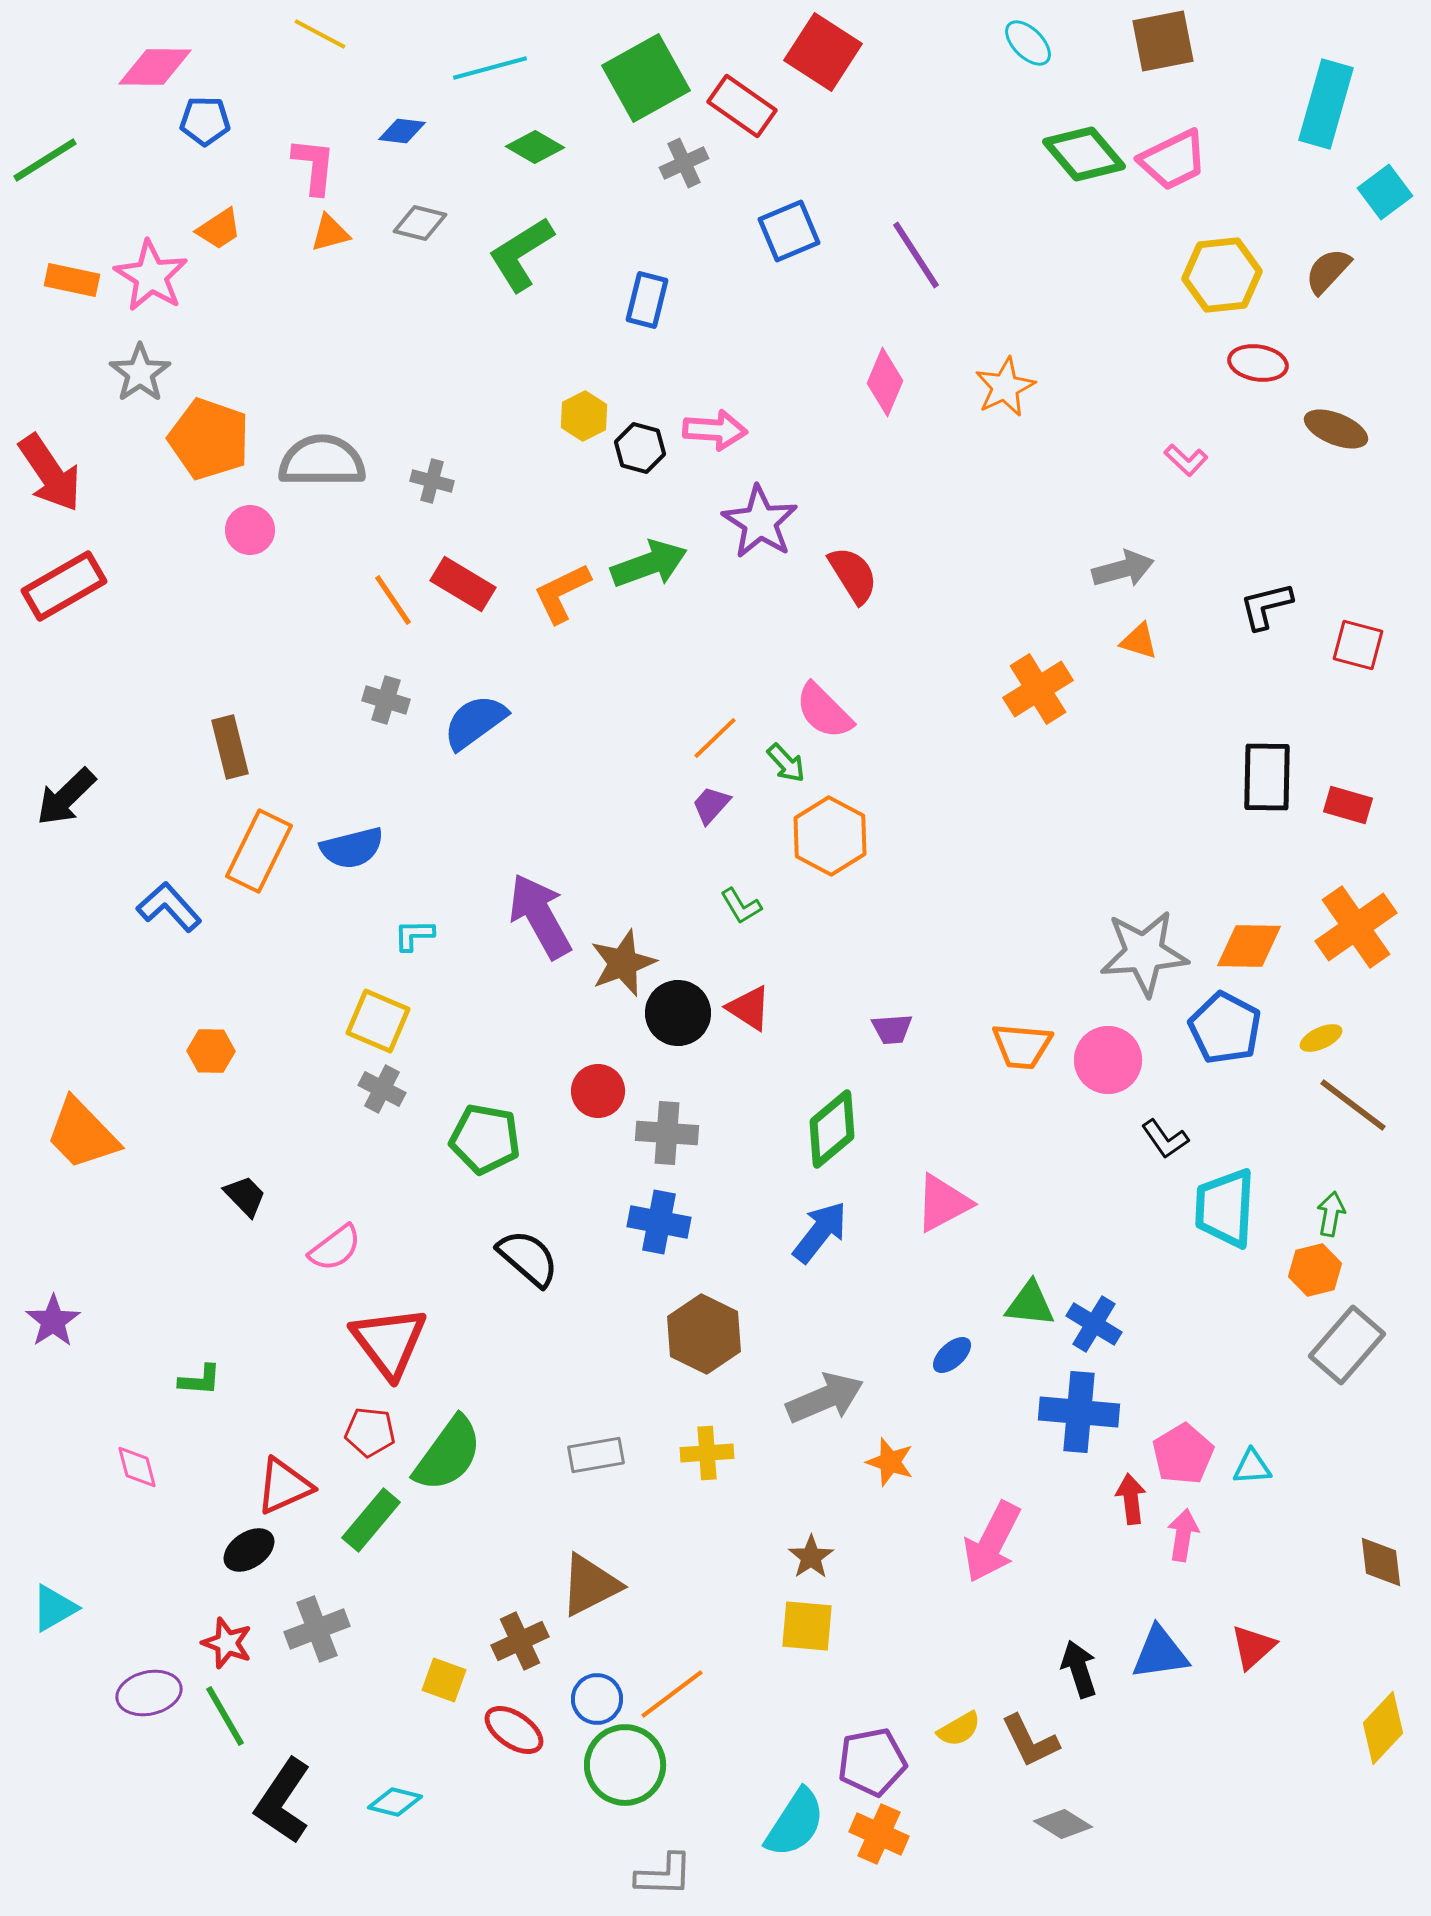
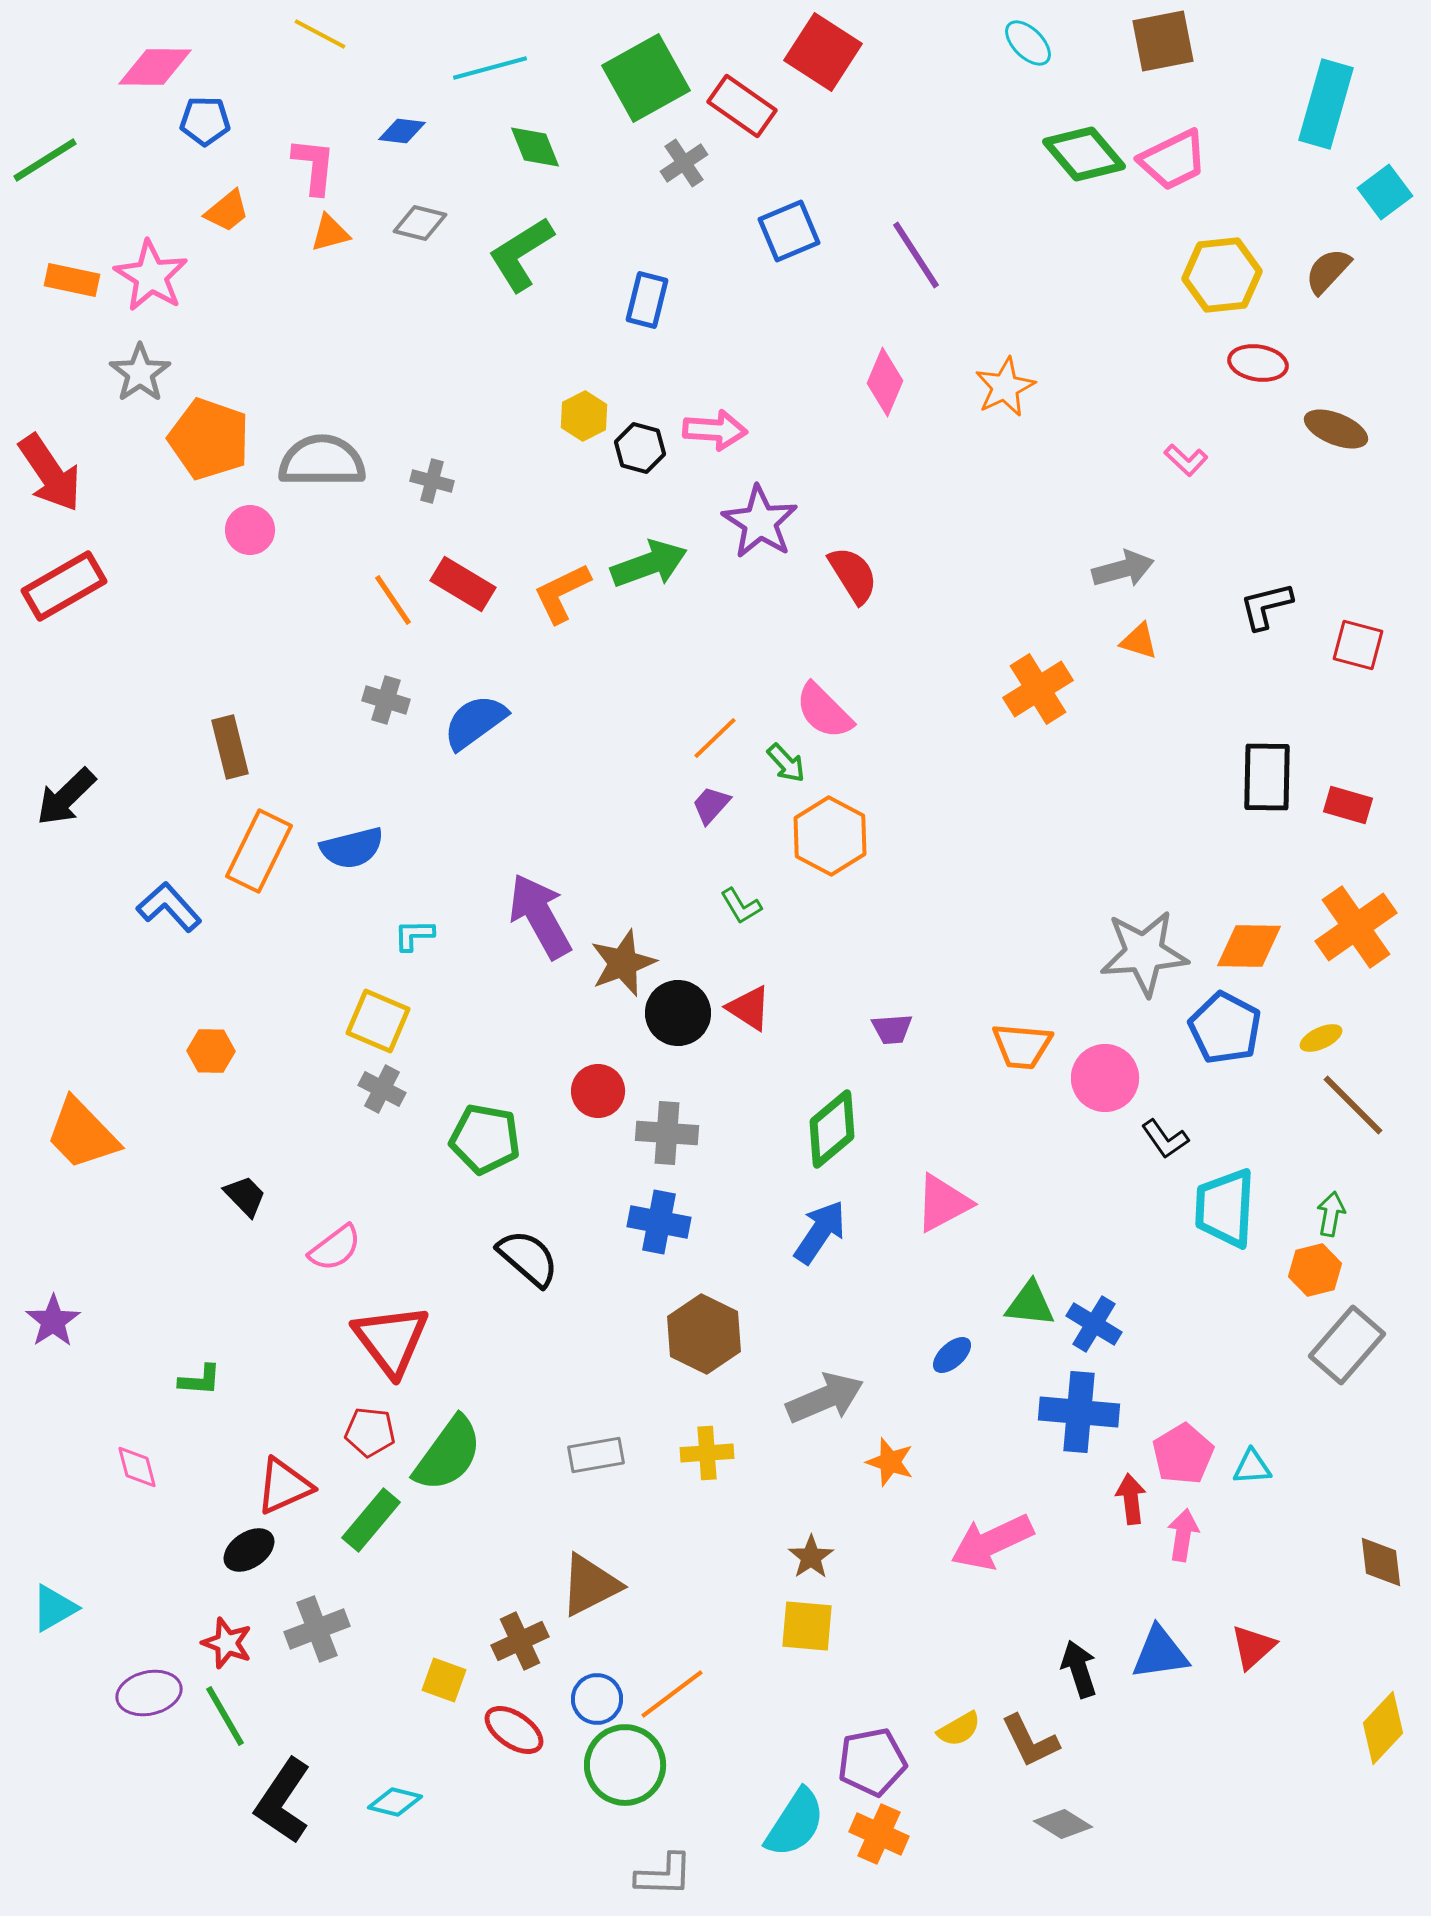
green diamond at (535, 147): rotated 38 degrees clockwise
gray cross at (684, 163): rotated 9 degrees counterclockwise
orange trapezoid at (219, 229): moved 8 px right, 18 px up; rotated 6 degrees counterclockwise
pink circle at (1108, 1060): moved 3 px left, 18 px down
brown line at (1353, 1105): rotated 8 degrees clockwise
blue arrow at (820, 1232): rotated 4 degrees counterclockwise
red triangle at (389, 1342): moved 2 px right, 2 px up
pink arrow at (992, 1542): rotated 38 degrees clockwise
